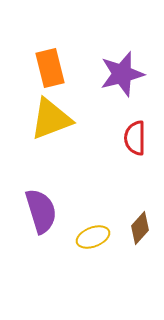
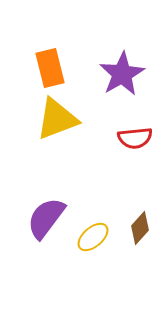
purple star: rotated 15 degrees counterclockwise
yellow triangle: moved 6 px right
red semicircle: rotated 96 degrees counterclockwise
purple semicircle: moved 5 px right, 7 px down; rotated 126 degrees counterclockwise
yellow ellipse: rotated 20 degrees counterclockwise
